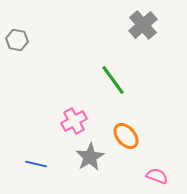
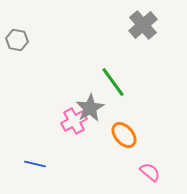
green line: moved 2 px down
orange ellipse: moved 2 px left, 1 px up
gray star: moved 49 px up
blue line: moved 1 px left
pink semicircle: moved 7 px left, 4 px up; rotated 20 degrees clockwise
